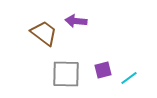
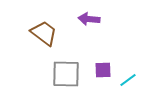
purple arrow: moved 13 px right, 2 px up
purple square: rotated 12 degrees clockwise
cyan line: moved 1 px left, 2 px down
